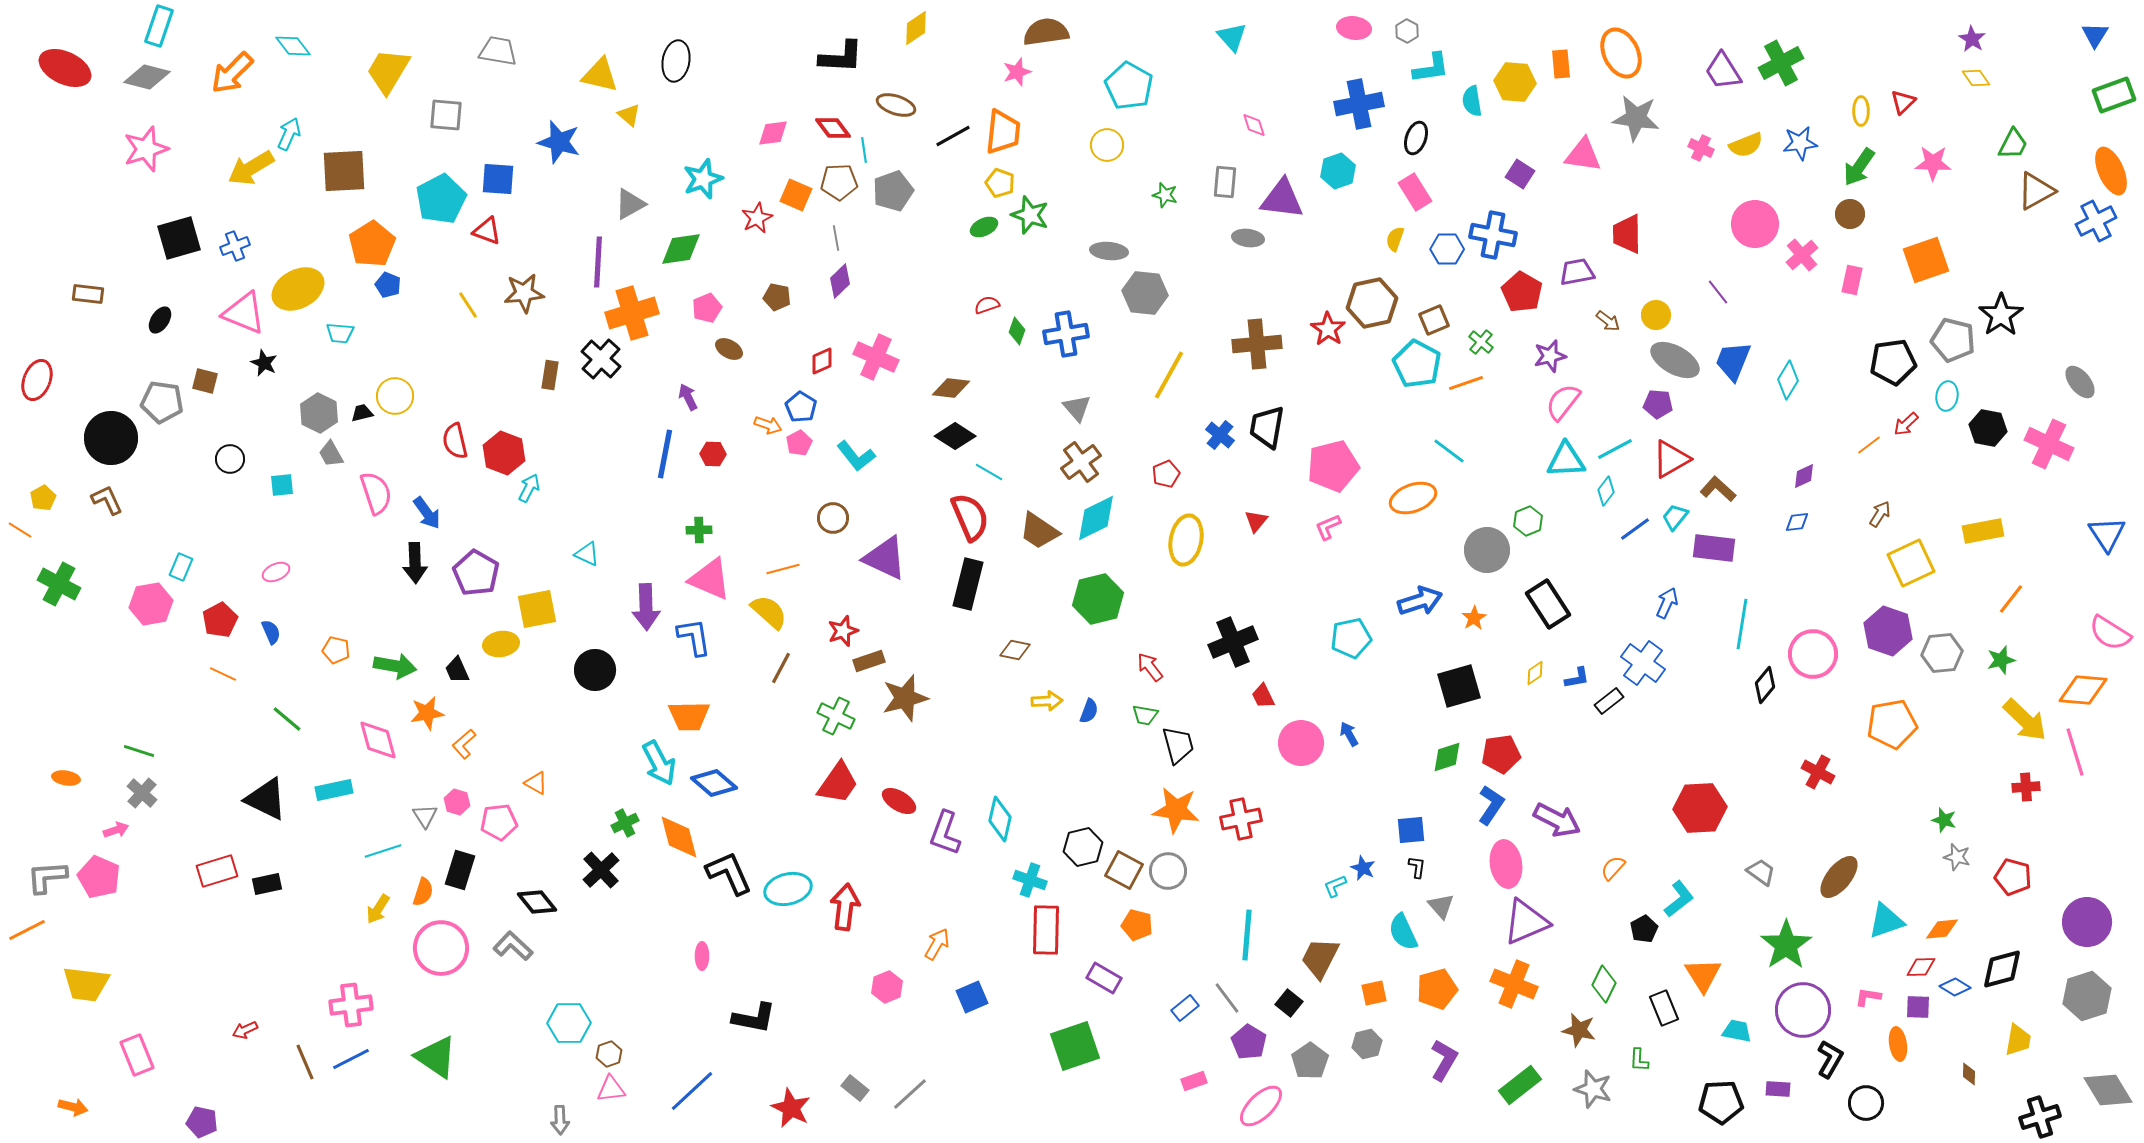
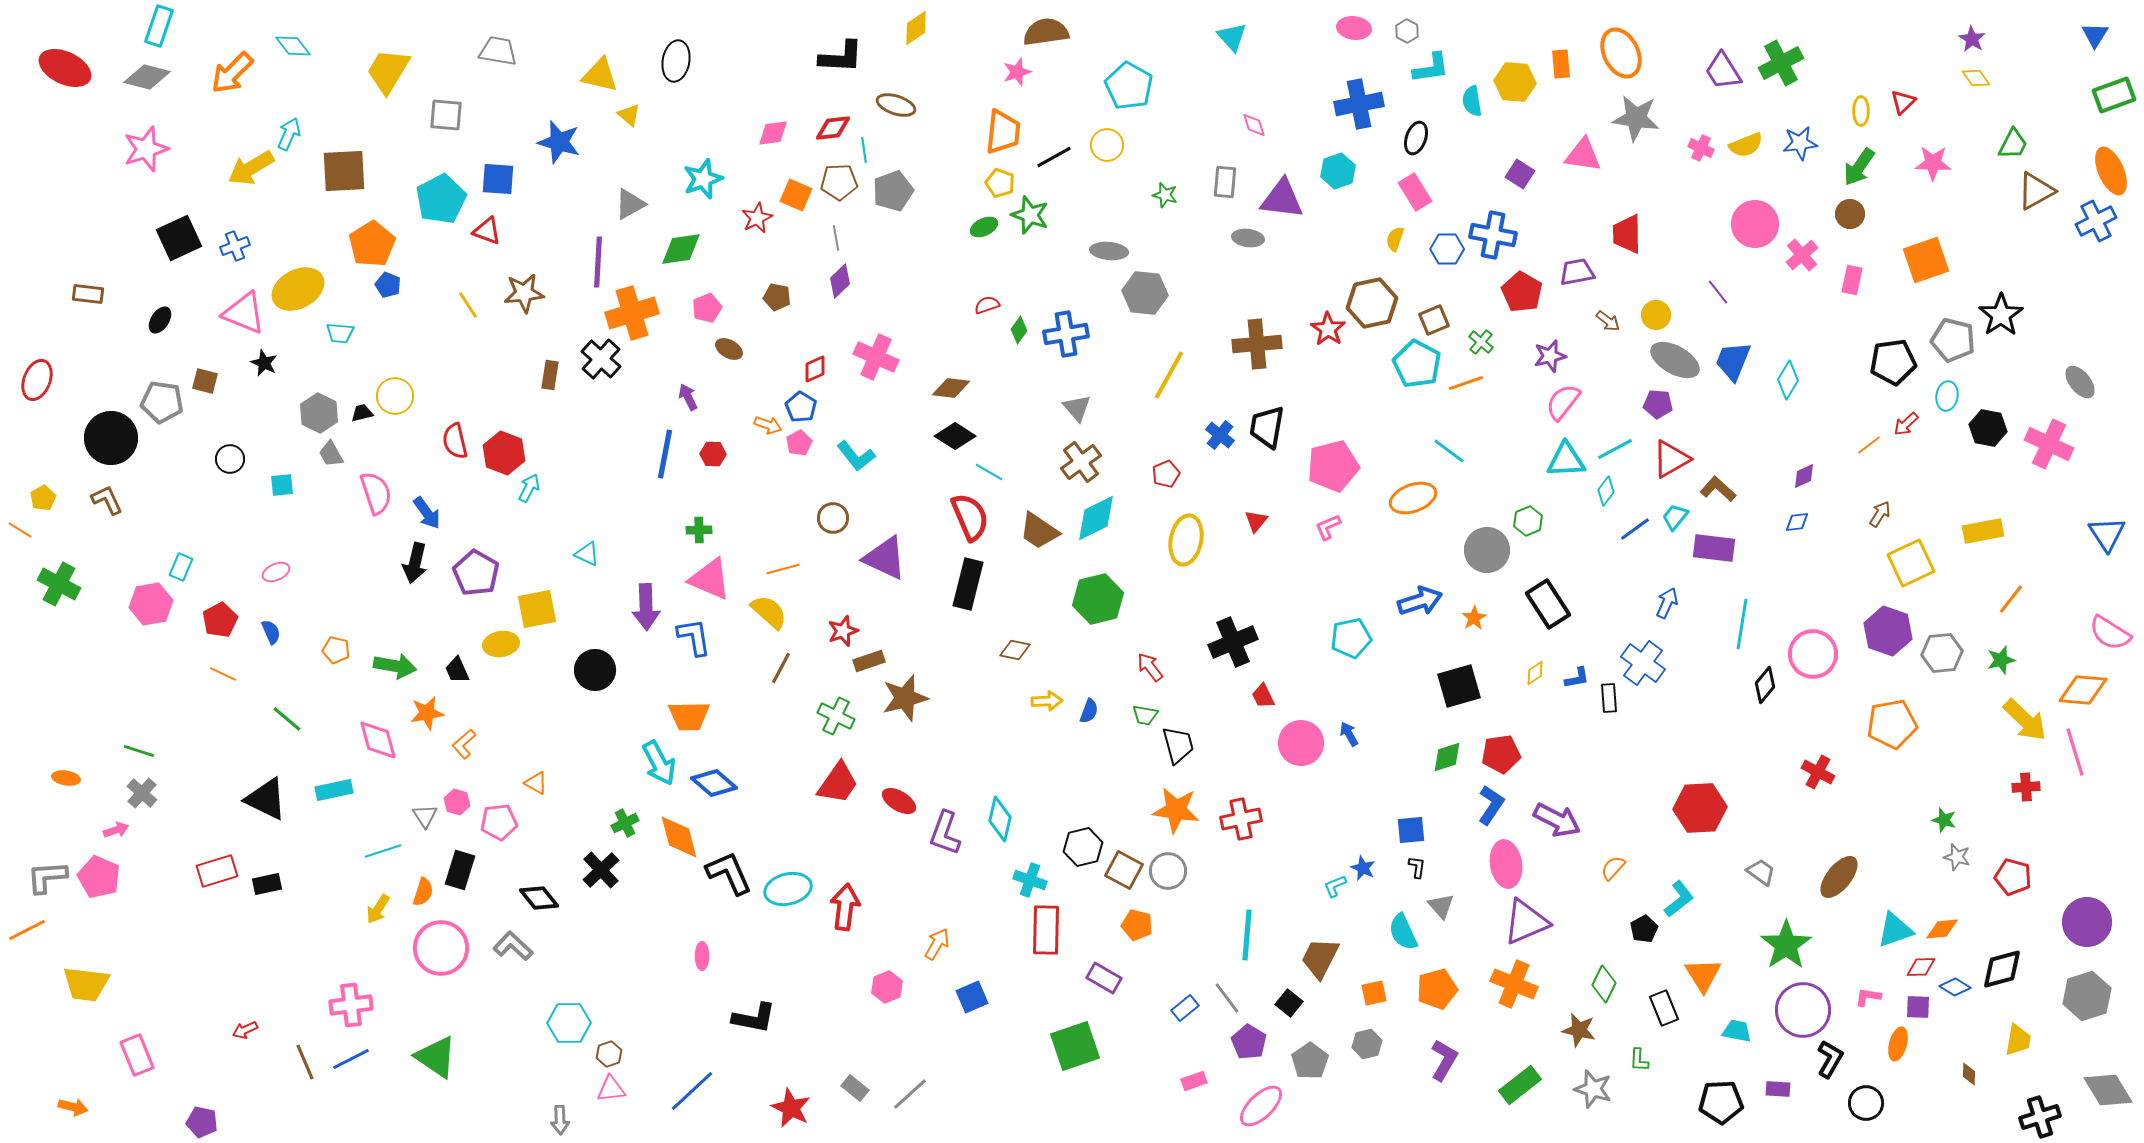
red diamond at (833, 128): rotated 60 degrees counterclockwise
black line at (953, 136): moved 101 px right, 21 px down
black square at (179, 238): rotated 9 degrees counterclockwise
green diamond at (1017, 331): moved 2 px right, 1 px up; rotated 16 degrees clockwise
red diamond at (822, 361): moved 7 px left, 8 px down
black arrow at (415, 563): rotated 15 degrees clockwise
black rectangle at (1609, 701): moved 3 px up; rotated 56 degrees counterclockwise
black diamond at (537, 902): moved 2 px right, 4 px up
cyan triangle at (1886, 921): moved 9 px right, 9 px down
orange ellipse at (1898, 1044): rotated 24 degrees clockwise
